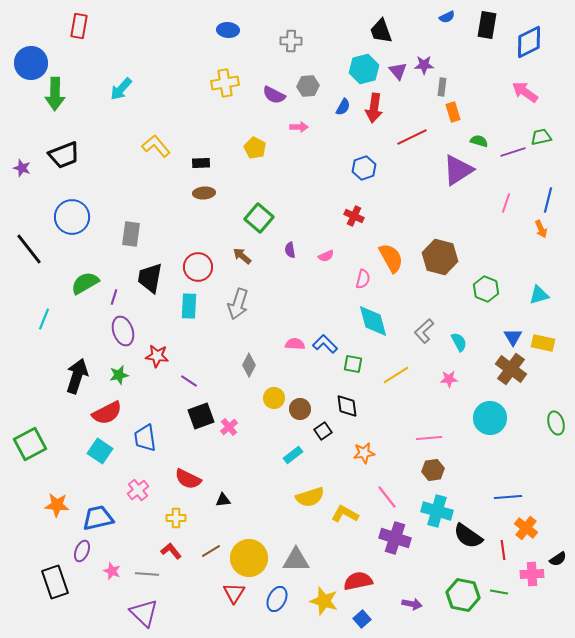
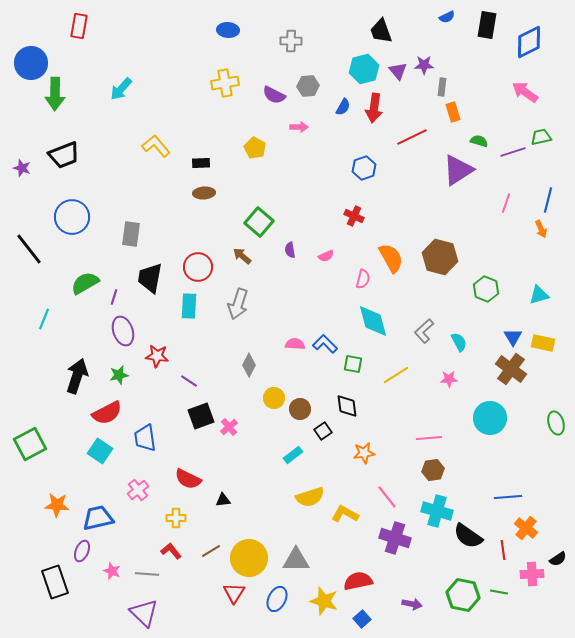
green square at (259, 218): moved 4 px down
